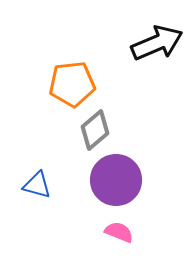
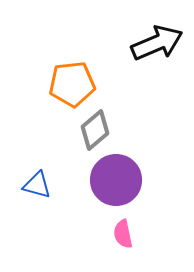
pink semicircle: moved 4 px right, 2 px down; rotated 124 degrees counterclockwise
